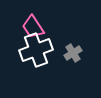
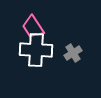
white cross: rotated 24 degrees clockwise
